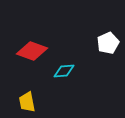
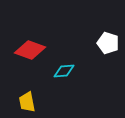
white pentagon: rotated 30 degrees counterclockwise
red diamond: moved 2 px left, 1 px up
